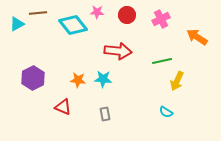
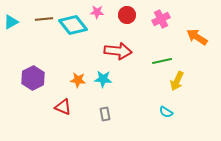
brown line: moved 6 px right, 6 px down
cyan triangle: moved 6 px left, 2 px up
